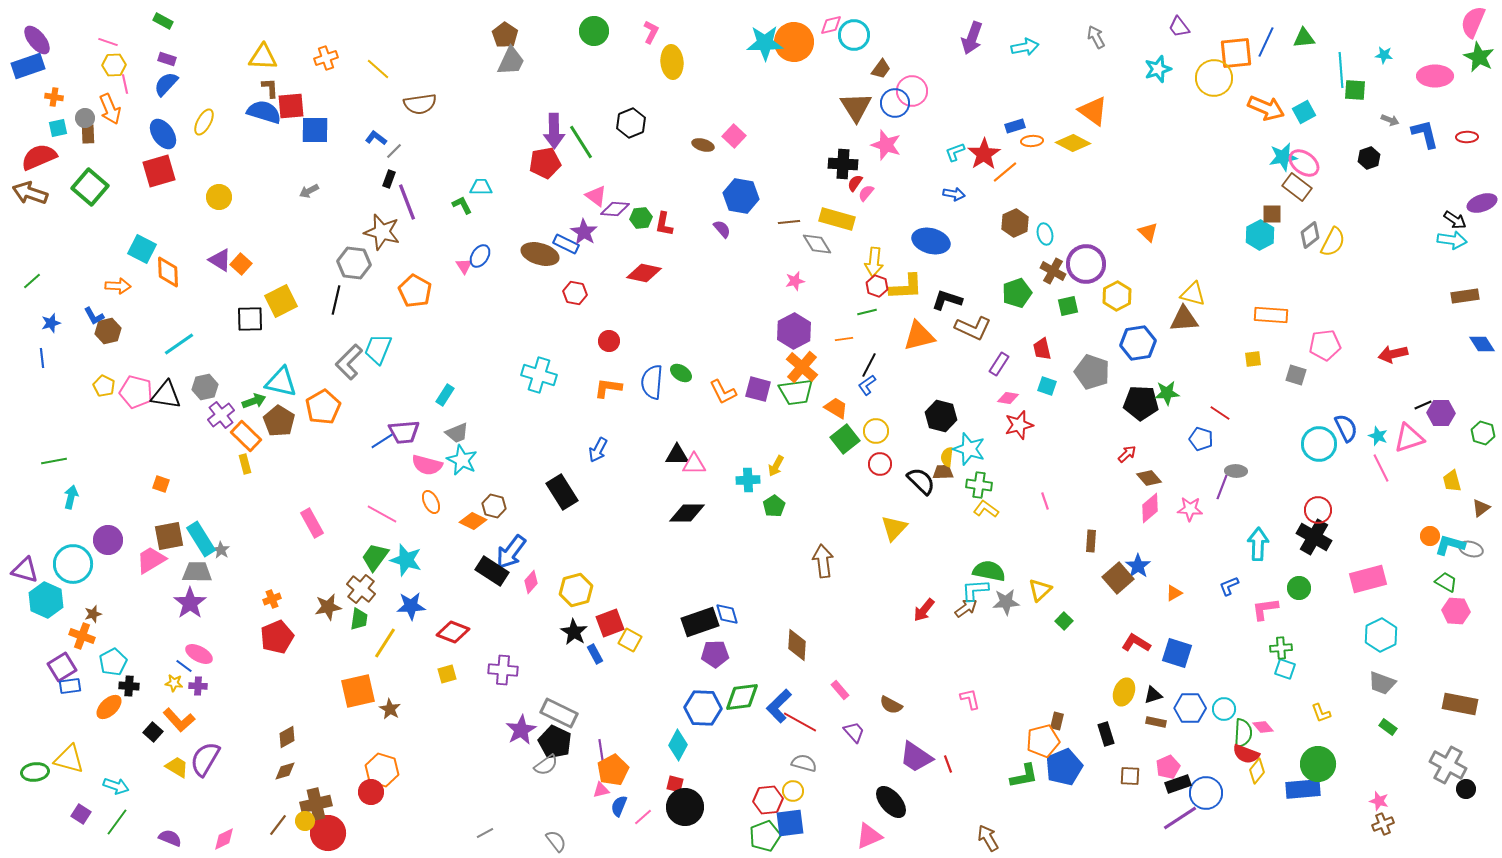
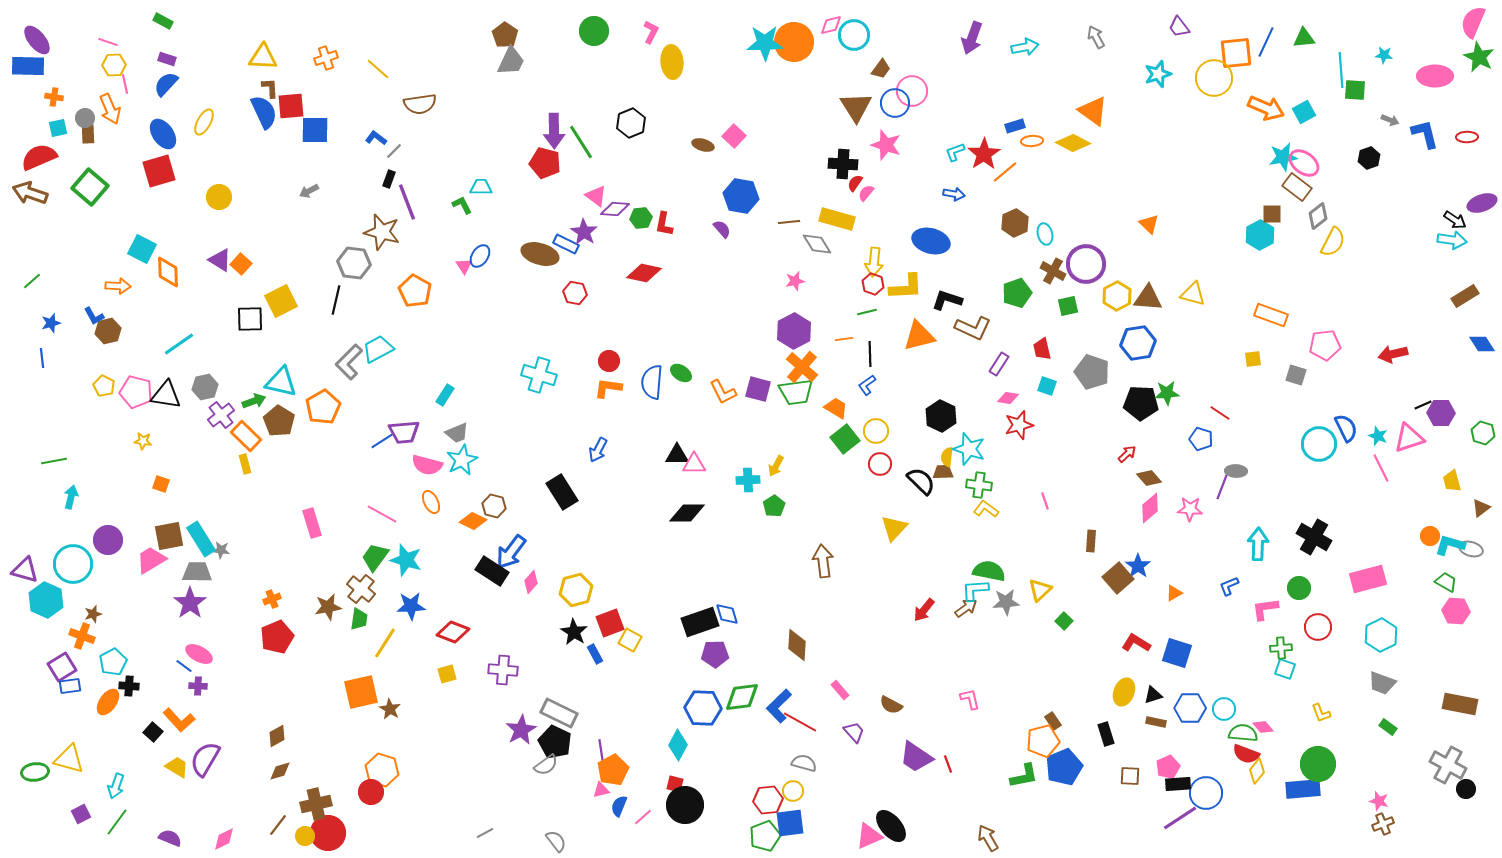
blue rectangle at (28, 66): rotated 20 degrees clockwise
cyan star at (1158, 69): moved 5 px down
blue semicircle at (264, 112): rotated 48 degrees clockwise
red pentagon at (545, 163): rotated 24 degrees clockwise
orange triangle at (1148, 232): moved 1 px right, 8 px up
gray diamond at (1310, 235): moved 8 px right, 19 px up
red hexagon at (877, 286): moved 4 px left, 2 px up
brown rectangle at (1465, 296): rotated 24 degrees counterclockwise
orange rectangle at (1271, 315): rotated 16 degrees clockwise
brown triangle at (1184, 319): moved 36 px left, 21 px up; rotated 8 degrees clockwise
red circle at (609, 341): moved 20 px down
cyan trapezoid at (378, 349): rotated 40 degrees clockwise
black line at (869, 365): moved 1 px right, 11 px up; rotated 30 degrees counterclockwise
black hexagon at (941, 416): rotated 12 degrees clockwise
cyan star at (462, 460): rotated 20 degrees clockwise
red circle at (1318, 510): moved 117 px down
pink rectangle at (312, 523): rotated 12 degrees clockwise
gray star at (221, 550): rotated 24 degrees counterclockwise
yellow star at (174, 683): moved 31 px left, 242 px up
orange square at (358, 691): moved 3 px right, 1 px down
orange ellipse at (109, 707): moved 1 px left, 5 px up; rotated 12 degrees counterclockwise
brown rectangle at (1057, 721): moved 4 px left; rotated 48 degrees counterclockwise
green semicircle at (1243, 733): rotated 88 degrees counterclockwise
brown diamond at (287, 737): moved 10 px left, 1 px up
brown diamond at (285, 771): moved 5 px left
black rectangle at (1178, 784): rotated 15 degrees clockwise
cyan arrow at (116, 786): rotated 90 degrees clockwise
black ellipse at (891, 802): moved 24 px down
black circle at (685, 807): moved 2 px up
purple square at (81, 814): rotated 30 degrees clockwise
yellow circle at (305, 821): moved 15 px down
